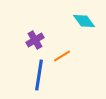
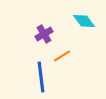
purple cross: moved 9 px right, 6 px up
blue line: moved 2 px right, 2 px down; rotated 16 degrees counterclockwise
